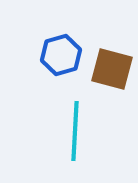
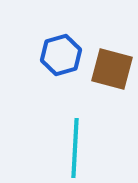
cyan line: moved 17 px down
